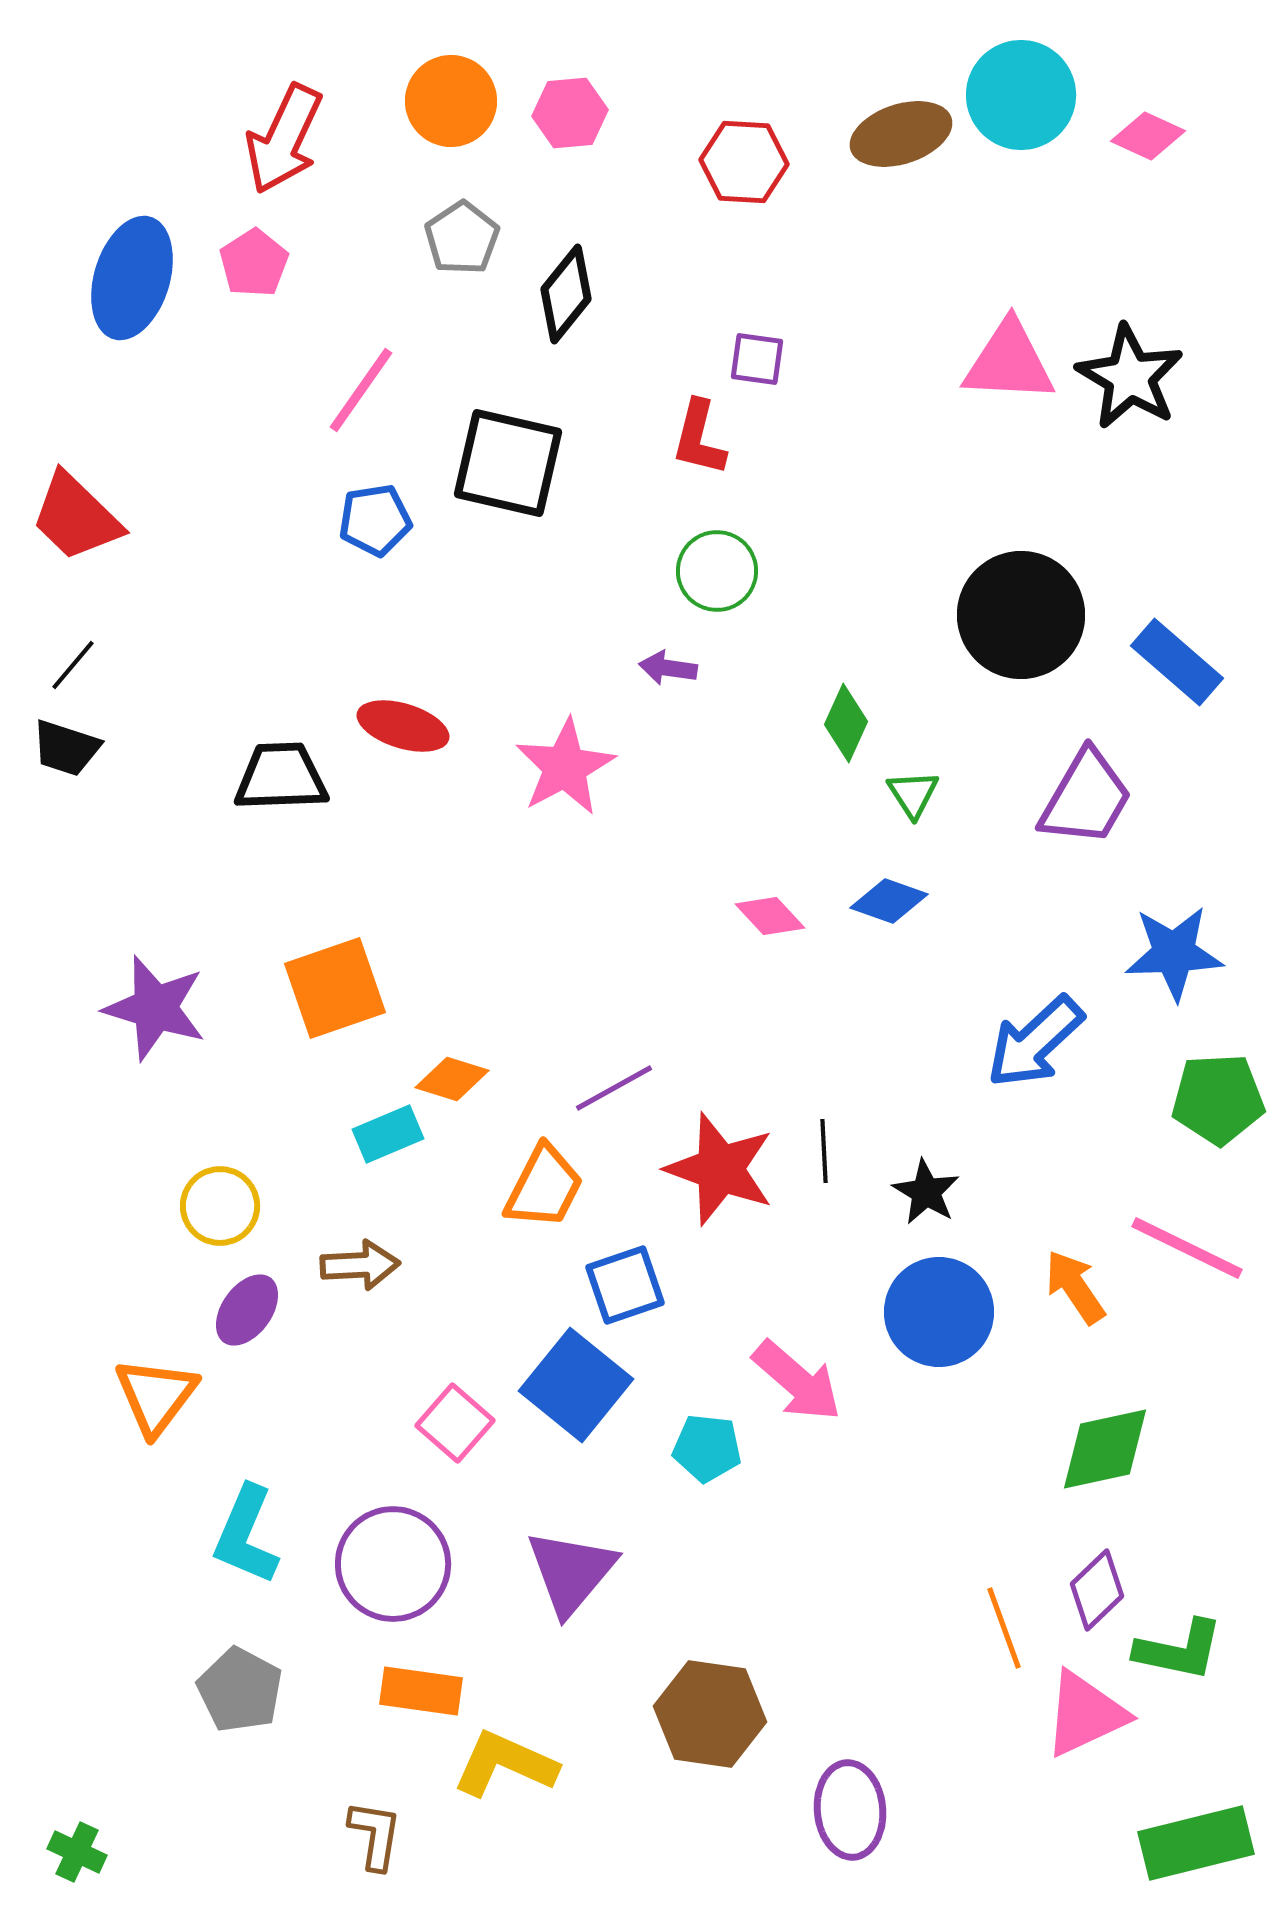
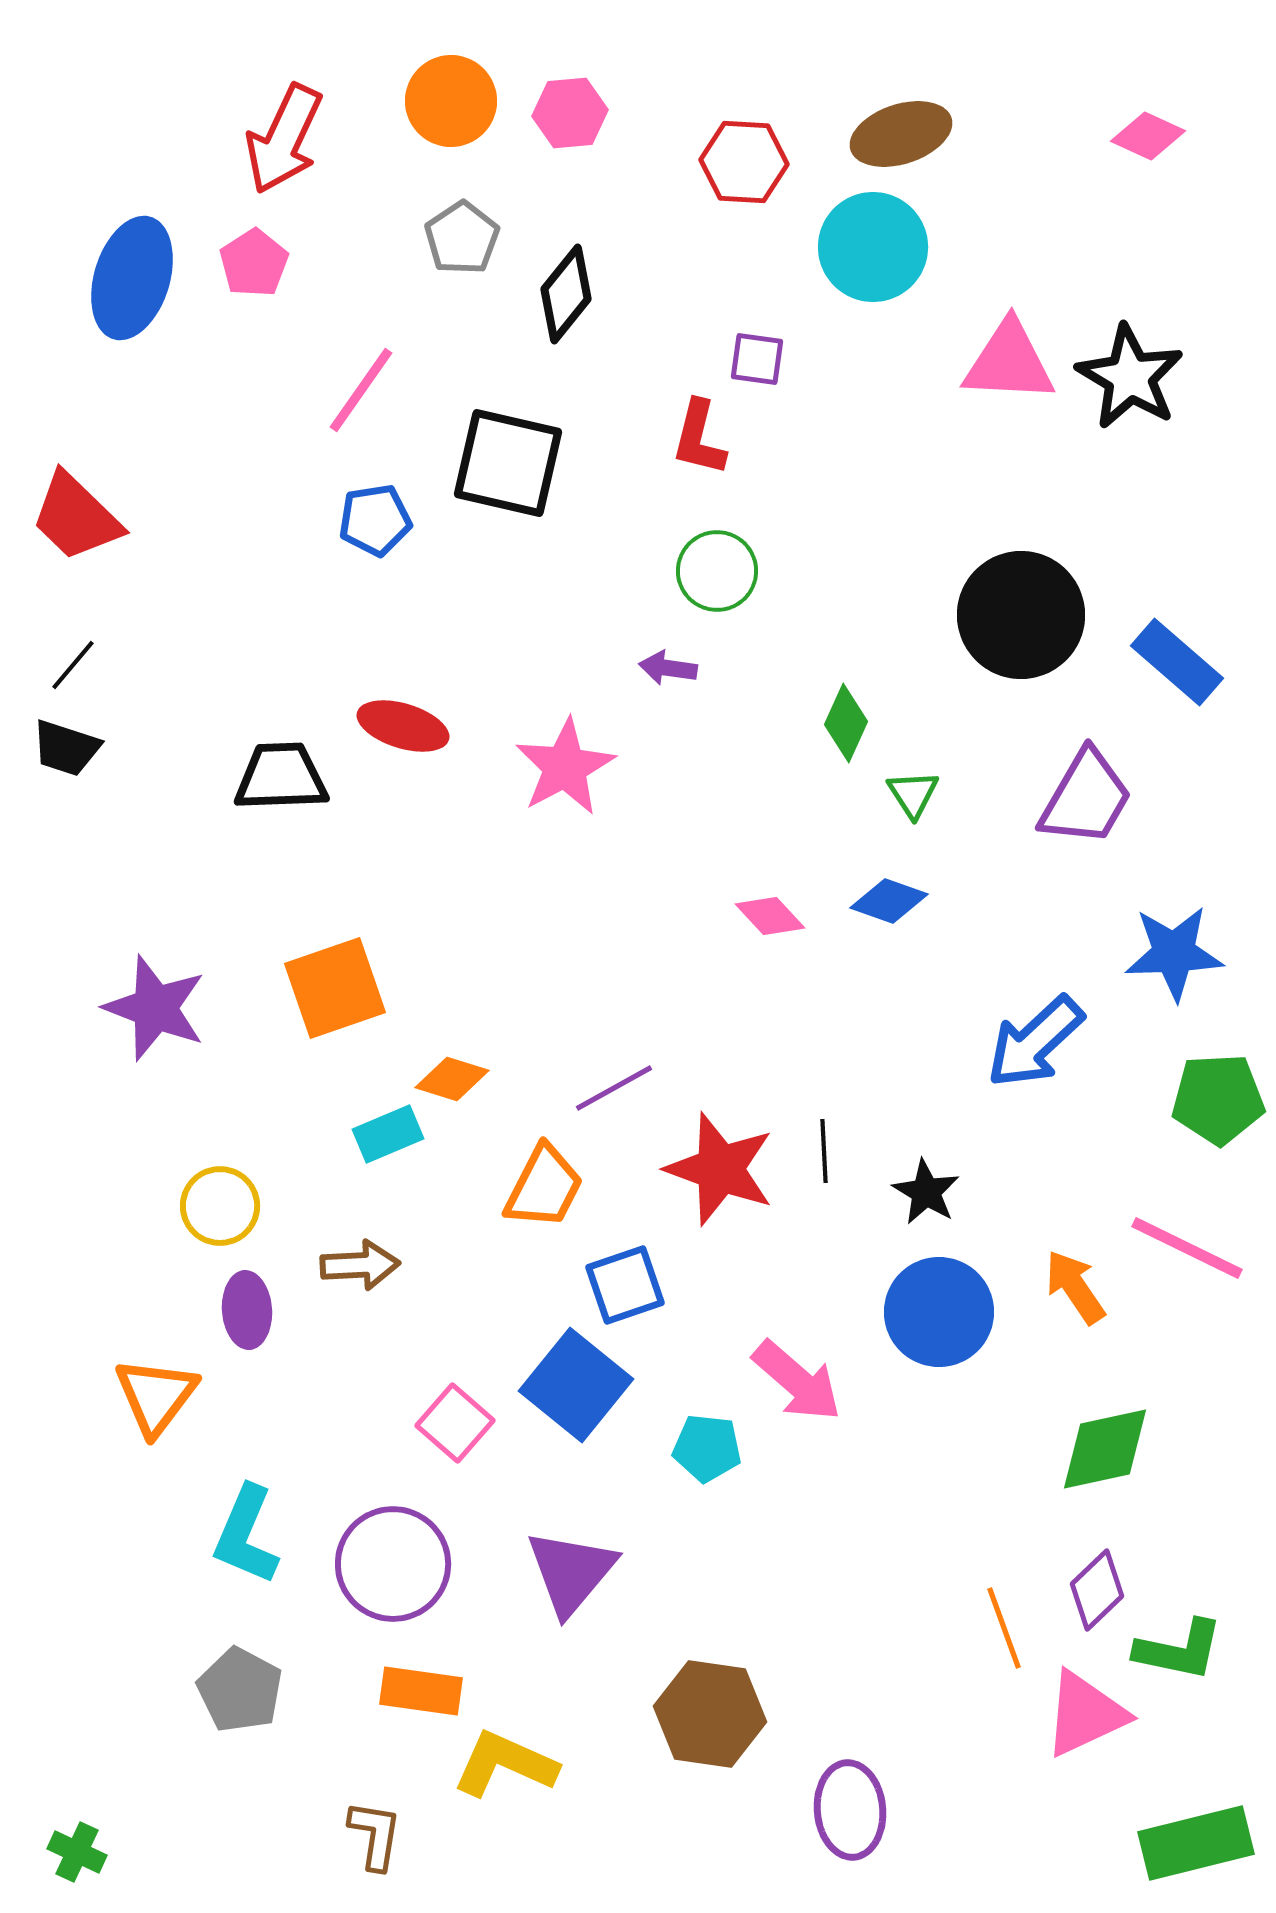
cyan circle at (1021, 95): moved 148 px left, 152 px down
purple star at (155, 1008): rotated 4 degrees clockwise
purple ellipse at (247, 1310): rotated 40 degrees counterclockwise
